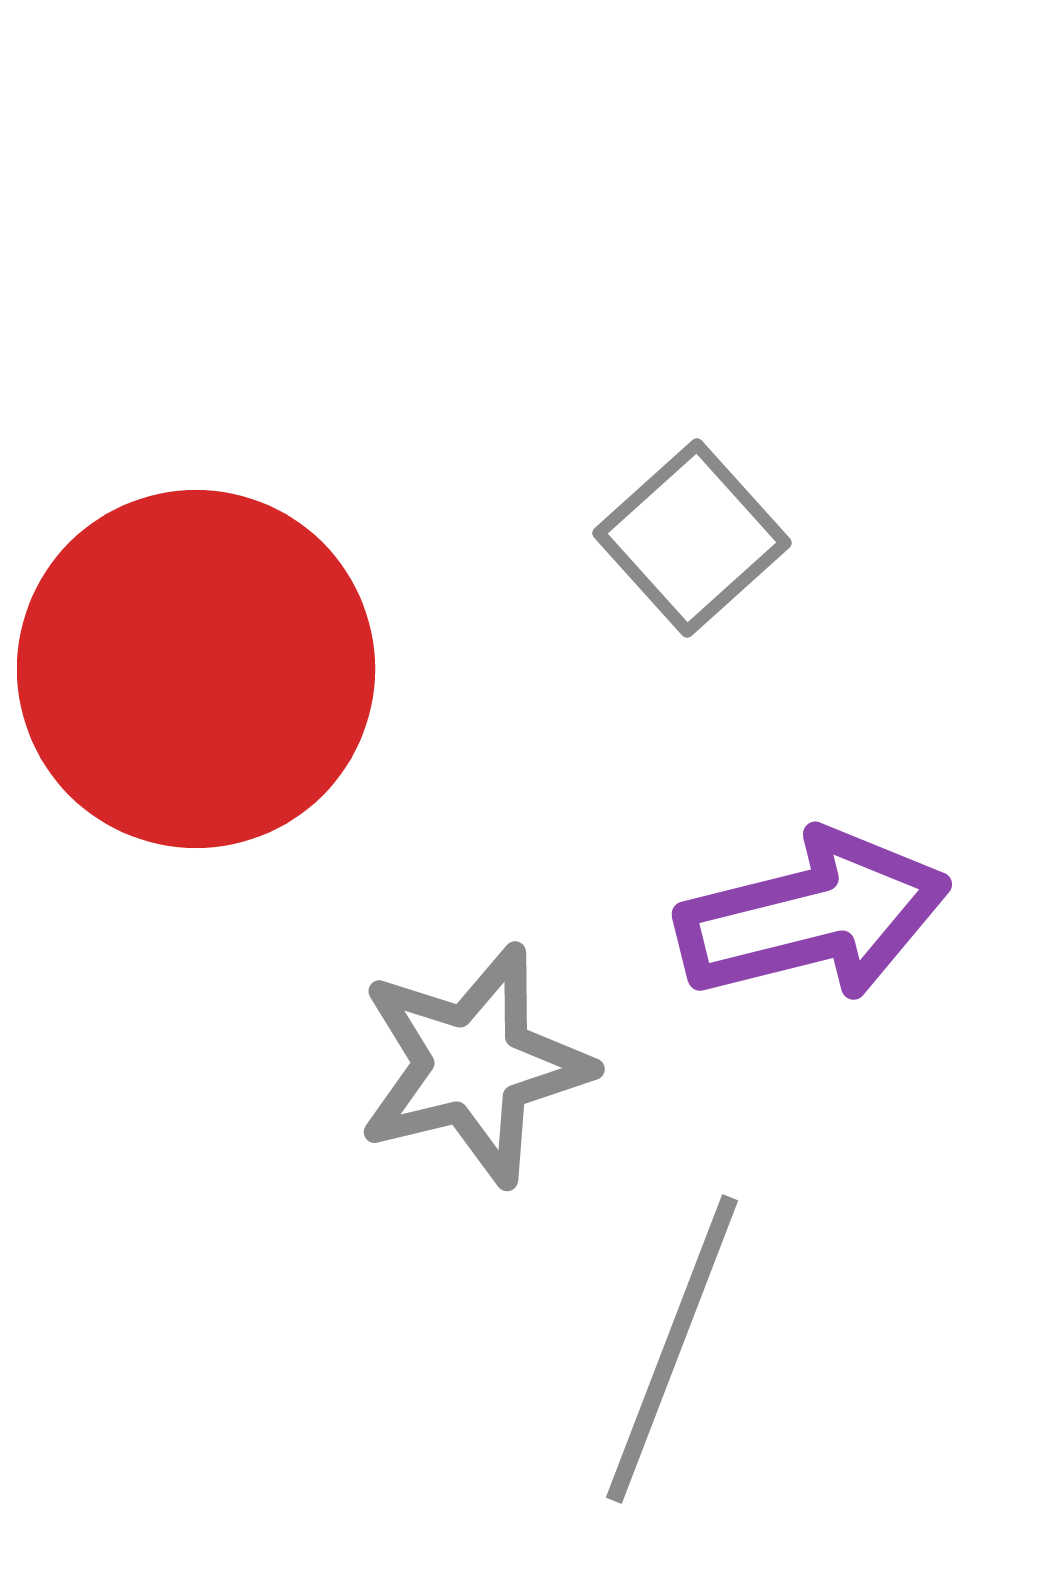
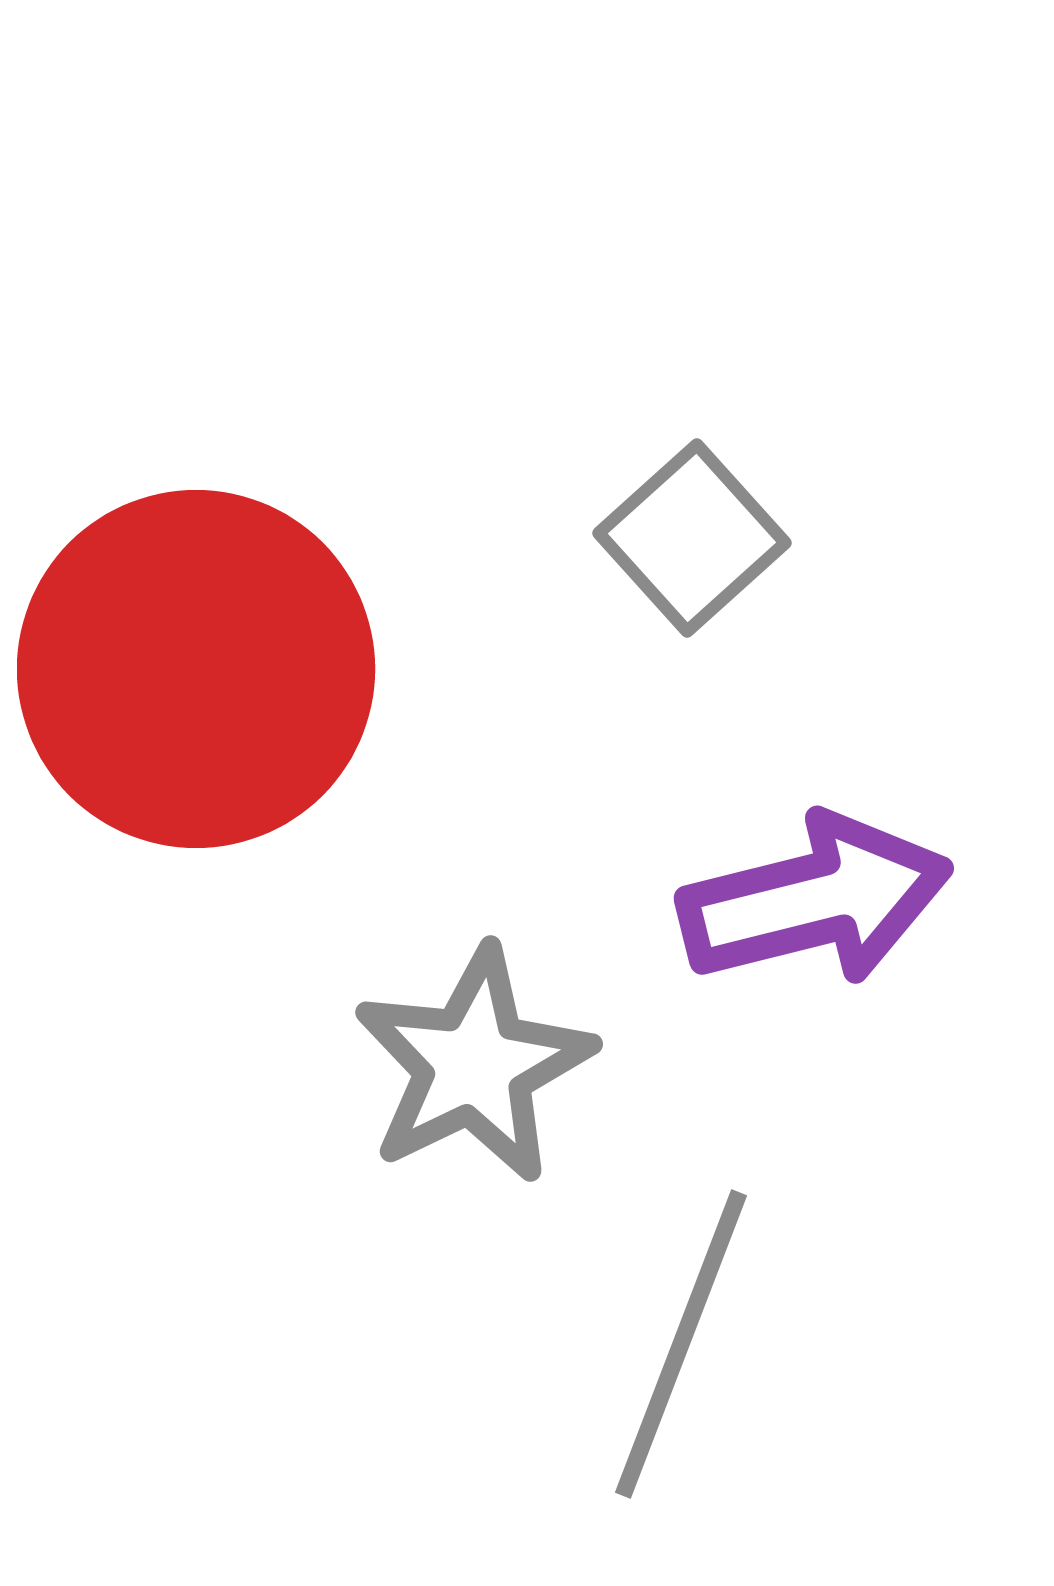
purple arrow: moved 2 px right, 16 px up
gray star: rotated 12 degrees counterclockwise
gray line: moved 9 px right, 5 px up
